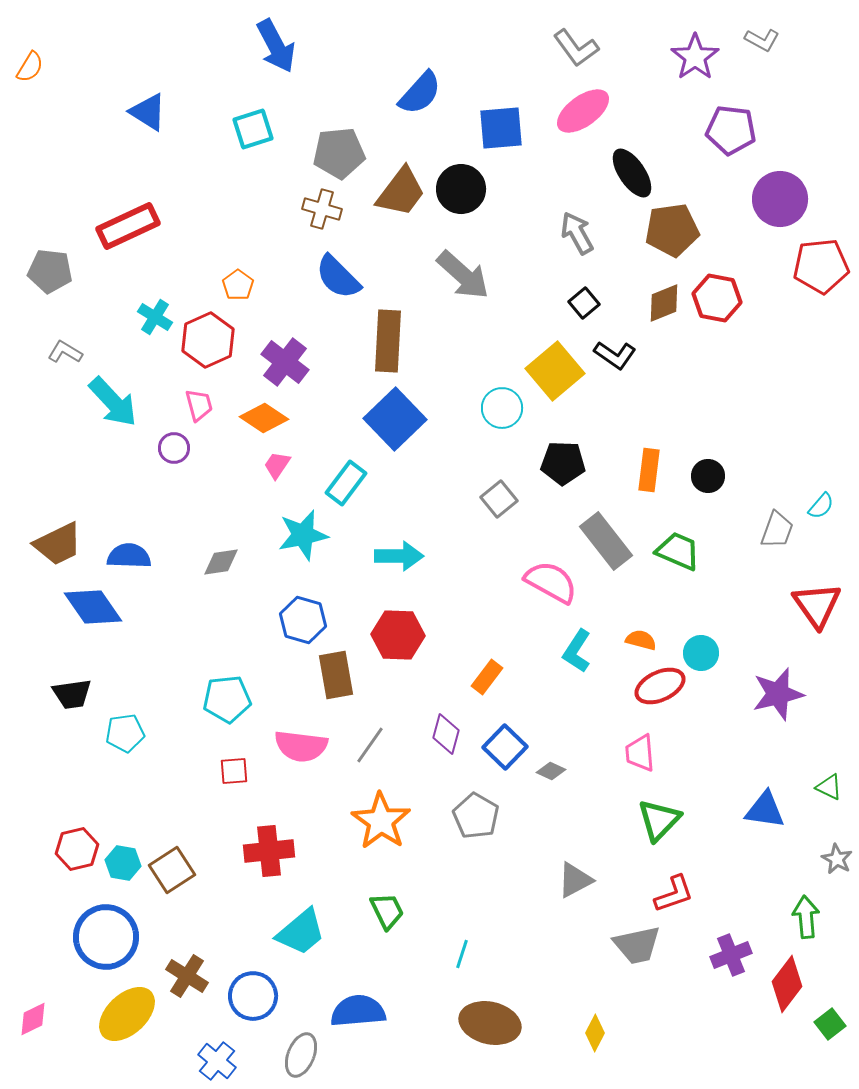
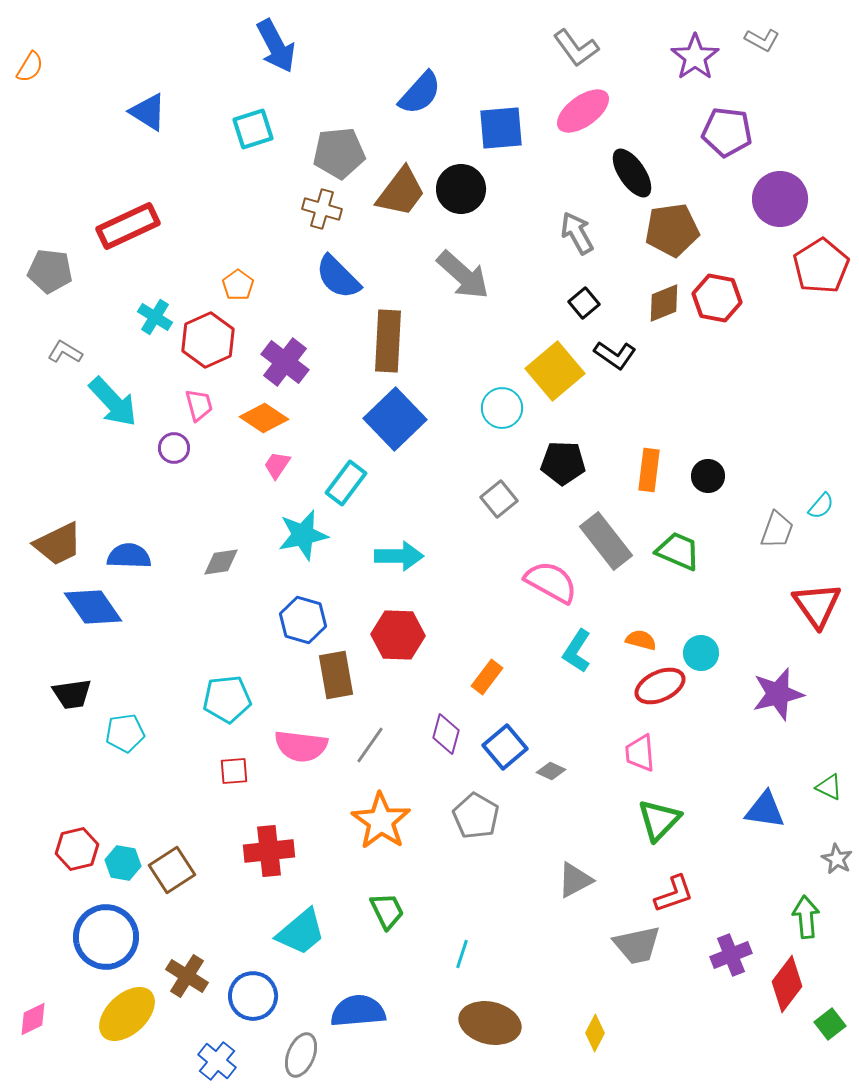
purple pentagon at (731, 130): moved 4 px left, 2 px down
red pentagon at (821, 266): rotated 26 degrees counterclockwise
blue square at (505, 747): rotated 6 degrees clockwise
